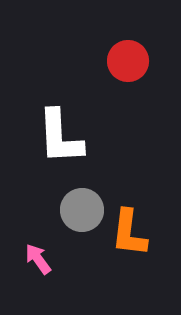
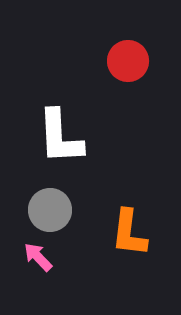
gray circle: moved 32 px left
pink arrow: moved 2 px up; rotated 8 degrees counterclockwise
